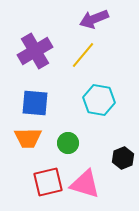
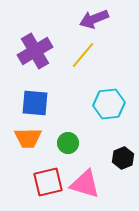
cyan hexagon: moved 10 px right, 4 px down; rotated 16 degrees counterclockwise
